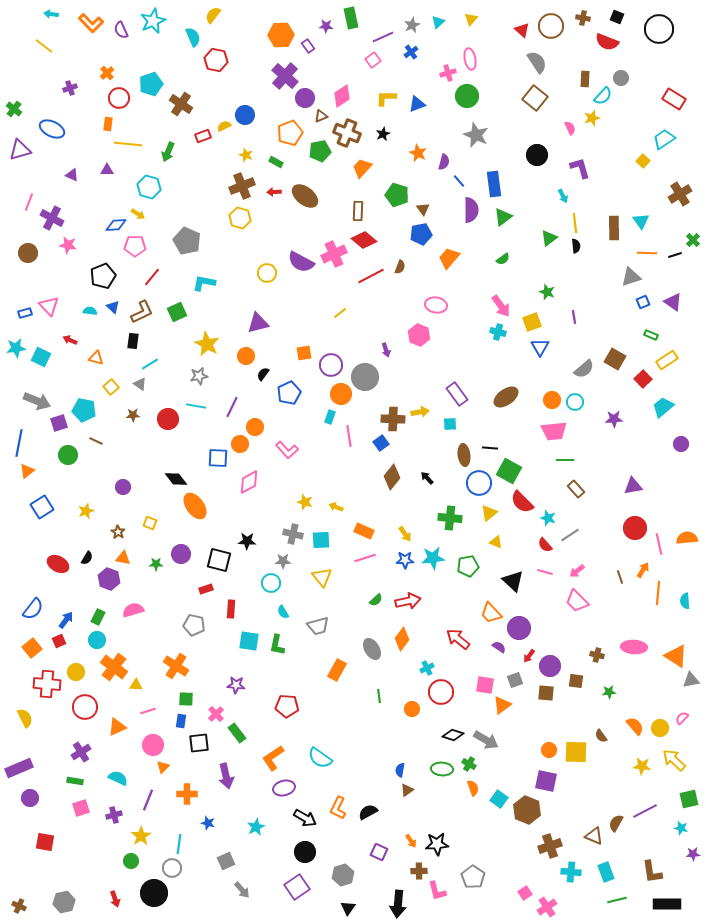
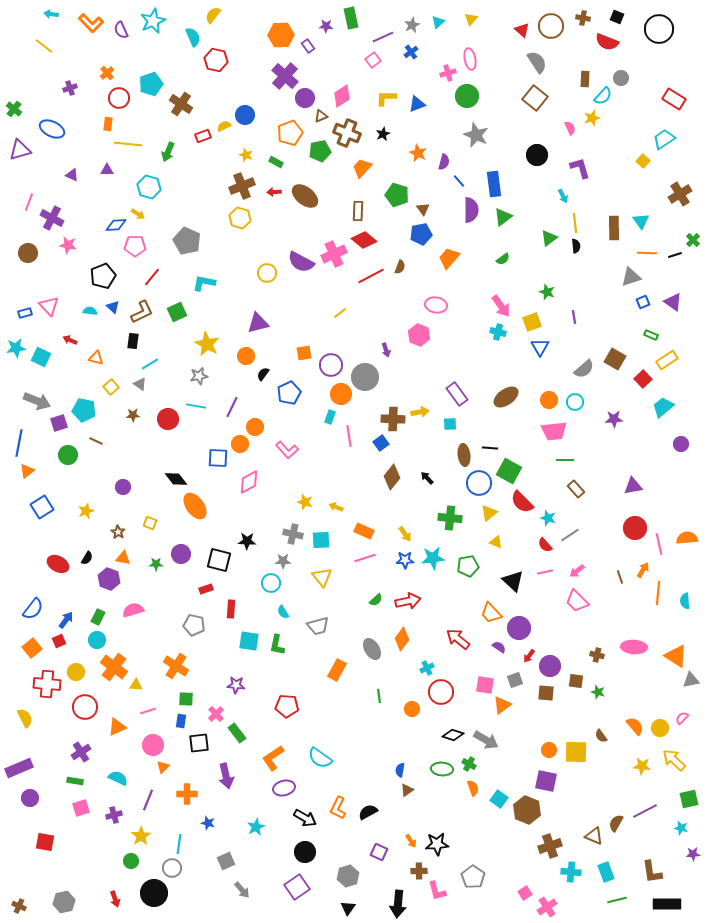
orange circle at (552, 400): moved 3 px left
pink line at (545, 572): rotated 28 degrees counterclockwise
green star at (609, 692): moved 11 px left; rotated 24 degrees clockwise
gray hexagon at (343, 875): moved 5 px right, 1 px down
